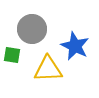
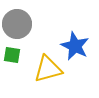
gray circle: moved 15 px left, 5 px up
yellow triangle: rotated 12 degrees counterclockwise
